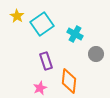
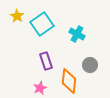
cyan cross: moved 2 px right
gray circle: moved 6 px left, 11 px down
